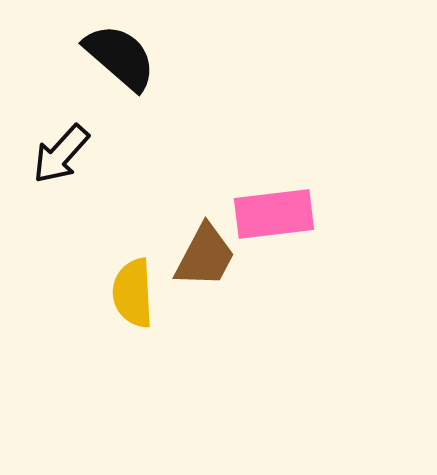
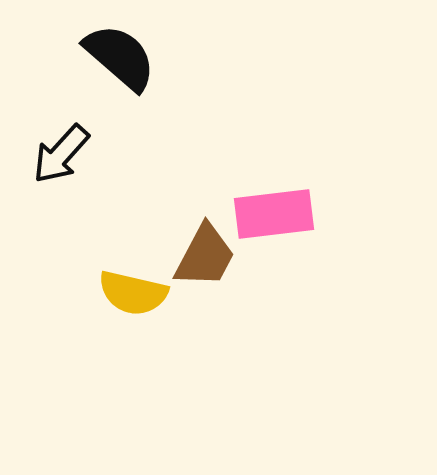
yellow semicircle: rotated 74 degrees counterclockwise
